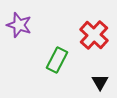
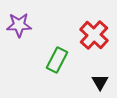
purple star: rotated 20 degrees counterclockwise
